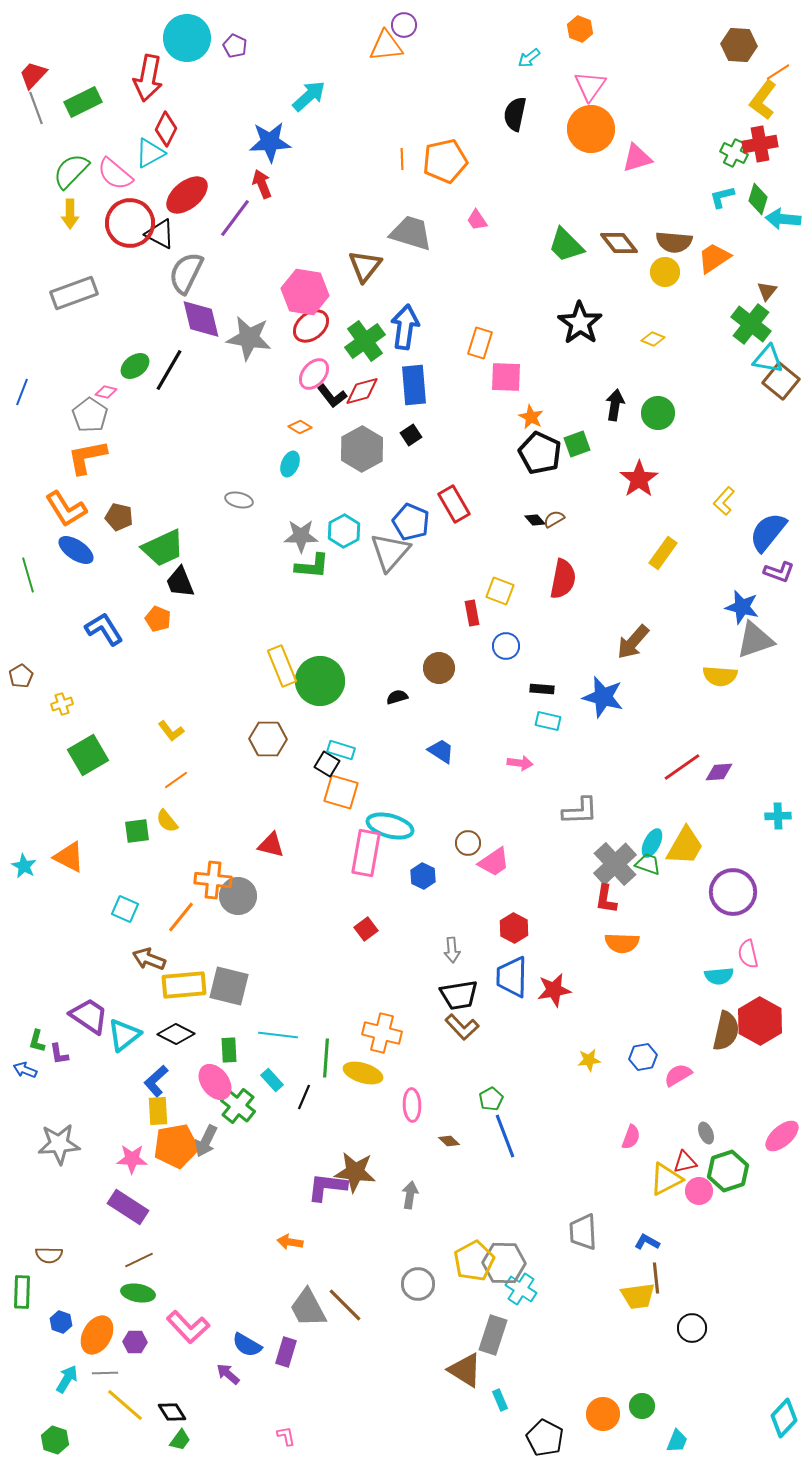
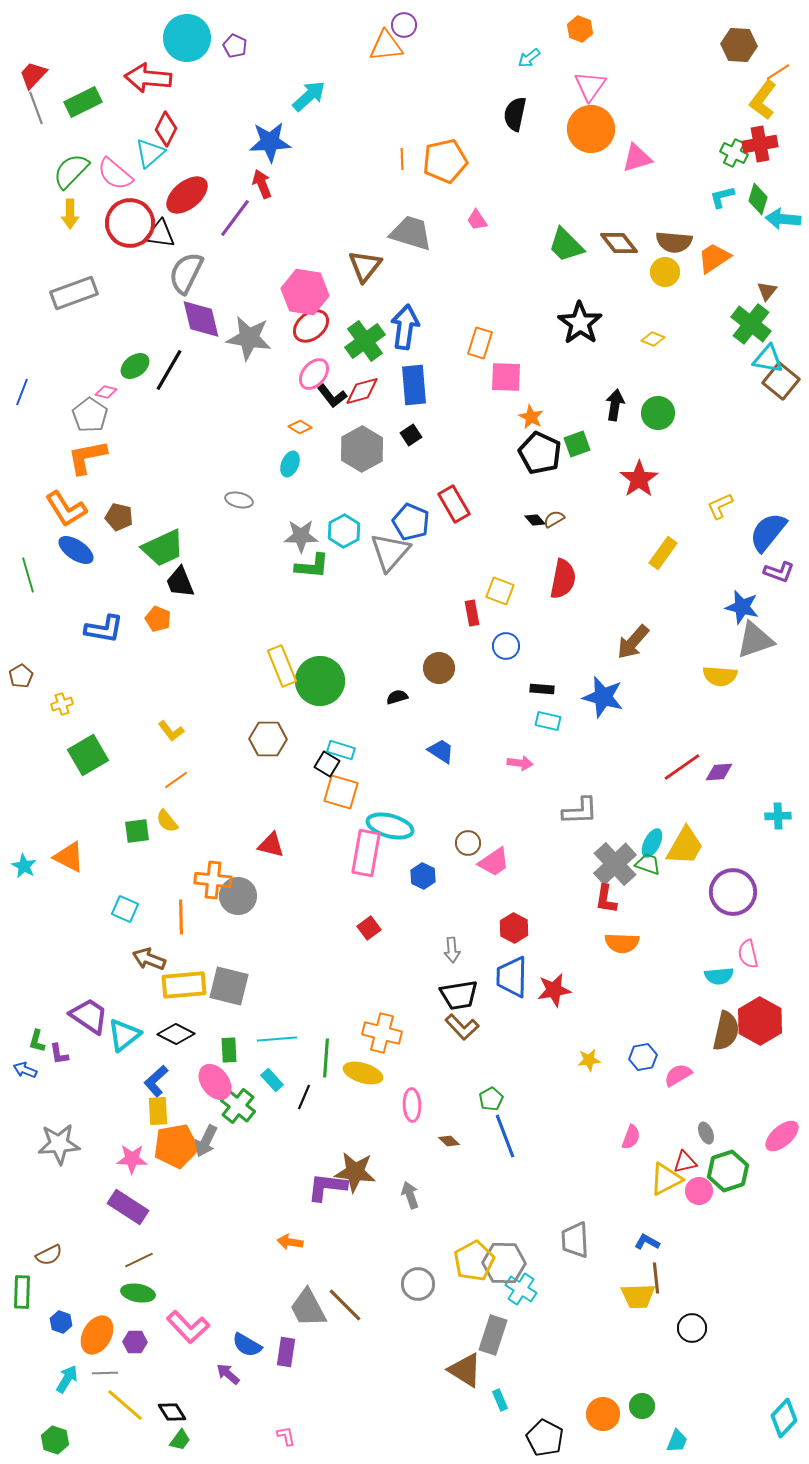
red arrow at (148, 78): rotated 84 degrees clockwise
cyan triangle at (150, 153): rotated 12 degrees counterclockwise
black triangle at (160, 234): rotated 20 degrees counterclockwise
yellow L-shape at (724, 501): moved 4 px left, 5 px down; rotated 24 degrees clockwise
blue L-shape at (104, 629): rotated 132 degrees clockwise
orange line at (181, 917): rotated 40 degrees counterclockwise
red square at (366, 929): moved 3 px right, 1 px up
cyan line at (278, 1035): moved 1 px left, 4 px down; rotated 12 degrees counterclockwise
gray arrow at (410, 1195): rotated 28 degrees counterclockwise
gray trapezoid at (583, 1232): moved 8 px left, 8 px down
brown semicircle at (49, 1255): rotated 28 degrees counterclockwise
yellow trapezoid at (638, 1296): rotated 6 degrees clockwise
purple rectangle at (286, 1352): rotated 8 degrees counterclockwise
